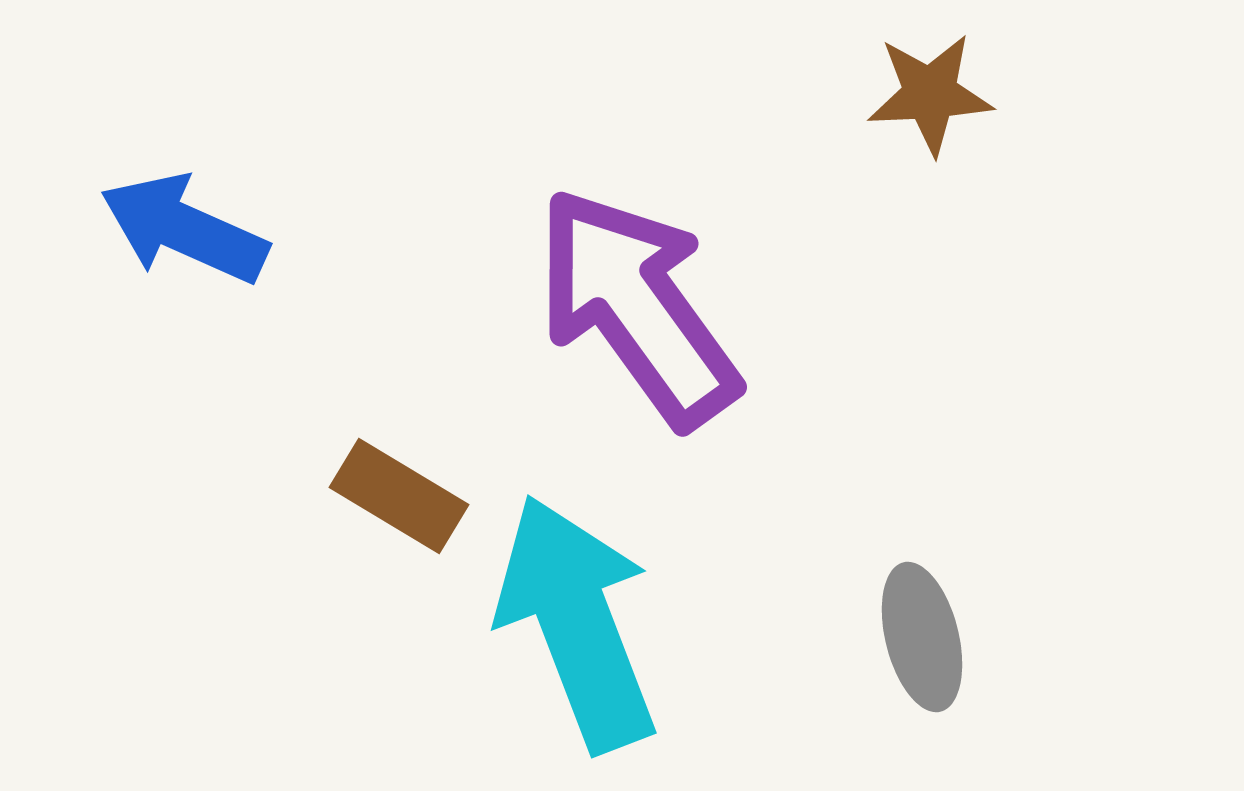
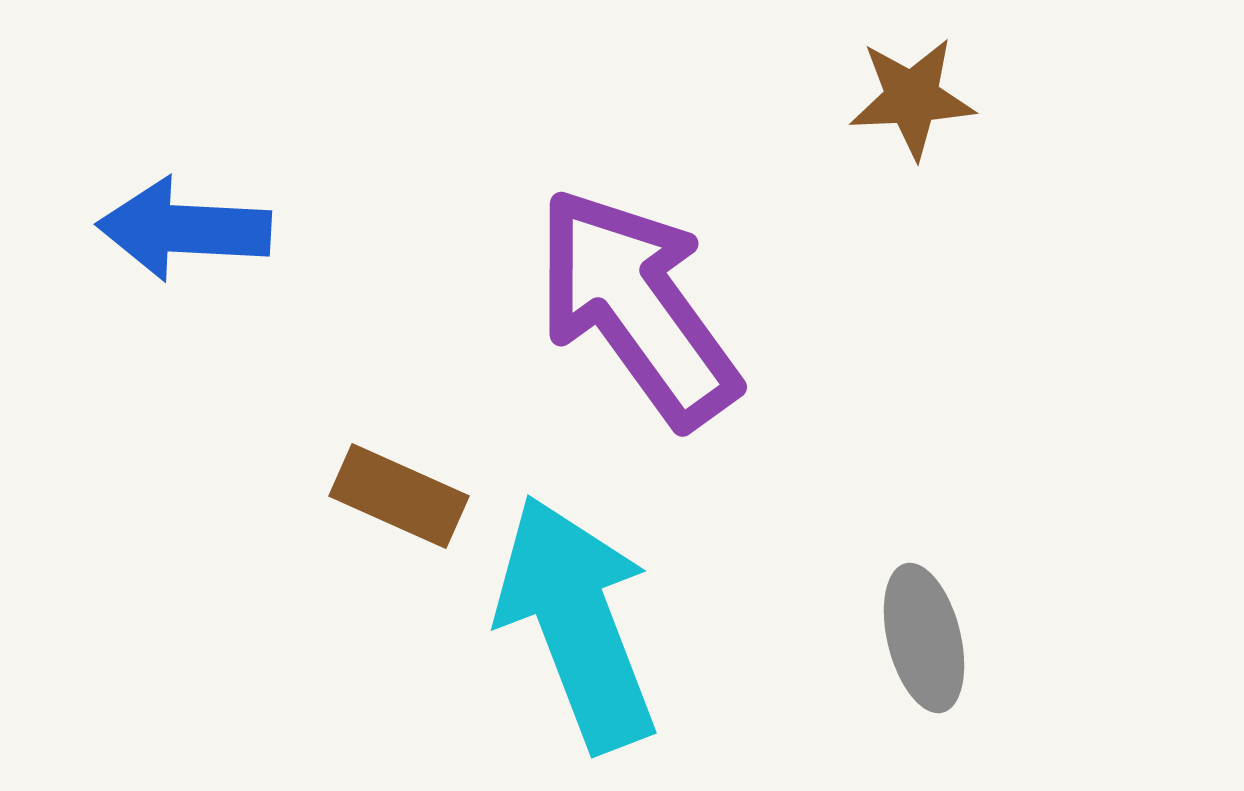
brown star: moved 18 px left, 4 px down
blue arrow: rotated 21 degrees counterclockwise
brown rectangle: rotated 7 degrees counterclockwise
gray ellipse: moved 2 px right, 1 px down
